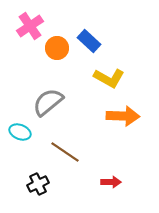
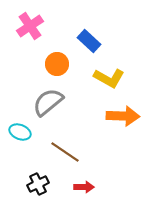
orange circle: moved 16 px down
red arrow: moved 27 px left, 5 px down
